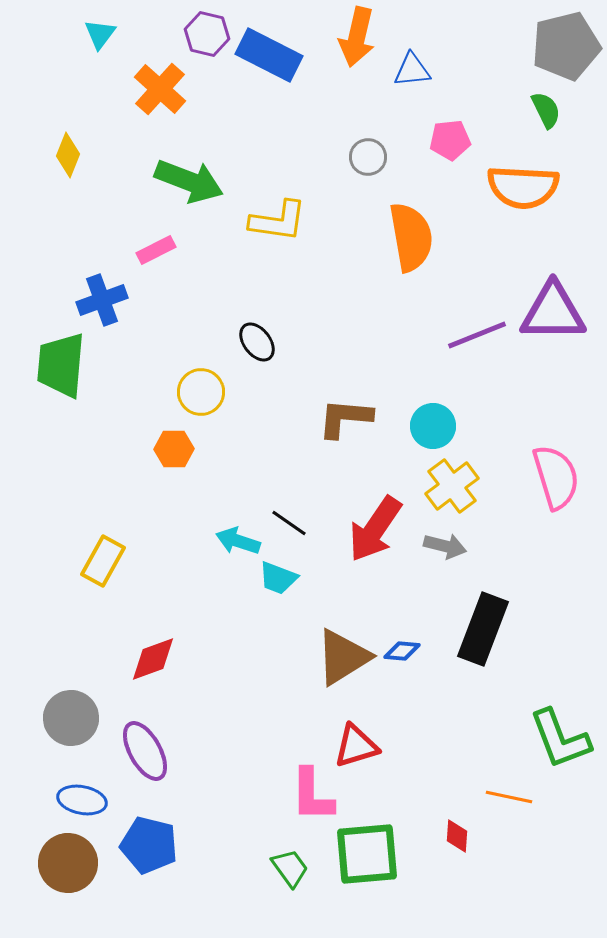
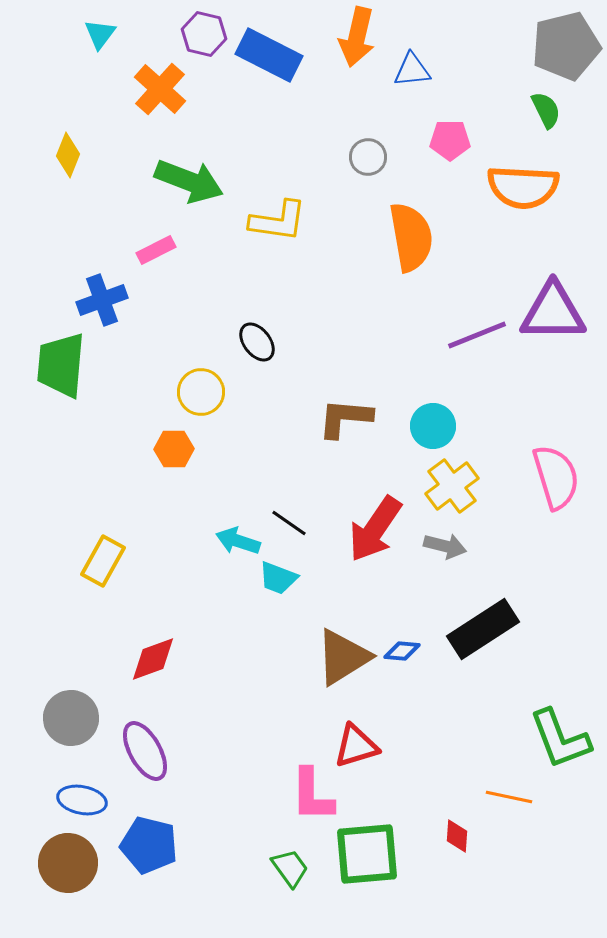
purple hexagon at (207, 34): moved 3 px left
pink pentagon at (450, 140): rotated 6 degrees clockwise
black rectangle at (483, 629): rotated 36 degrees clockwise
